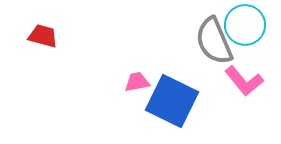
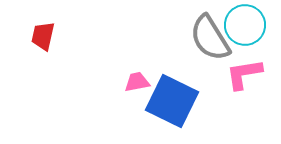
red trapezoid: rotated 92 degrees counterclockwise
gray semicircle: moved 4 px left, 3 px up; rotated 9 degrees counterclockwise
pink L-shape: moved 7 px up; rotated 120 degrees clockwise
